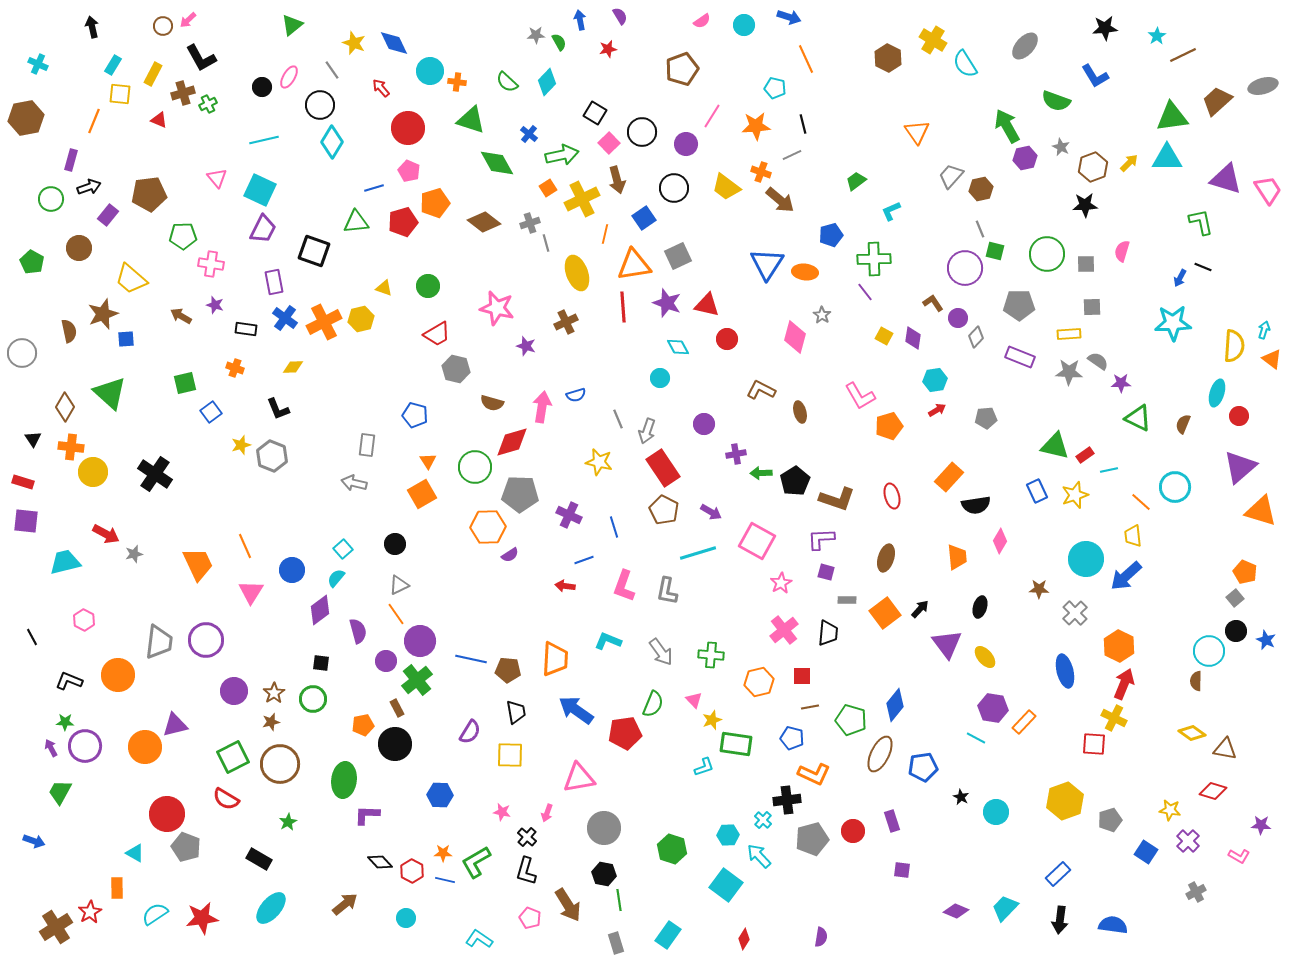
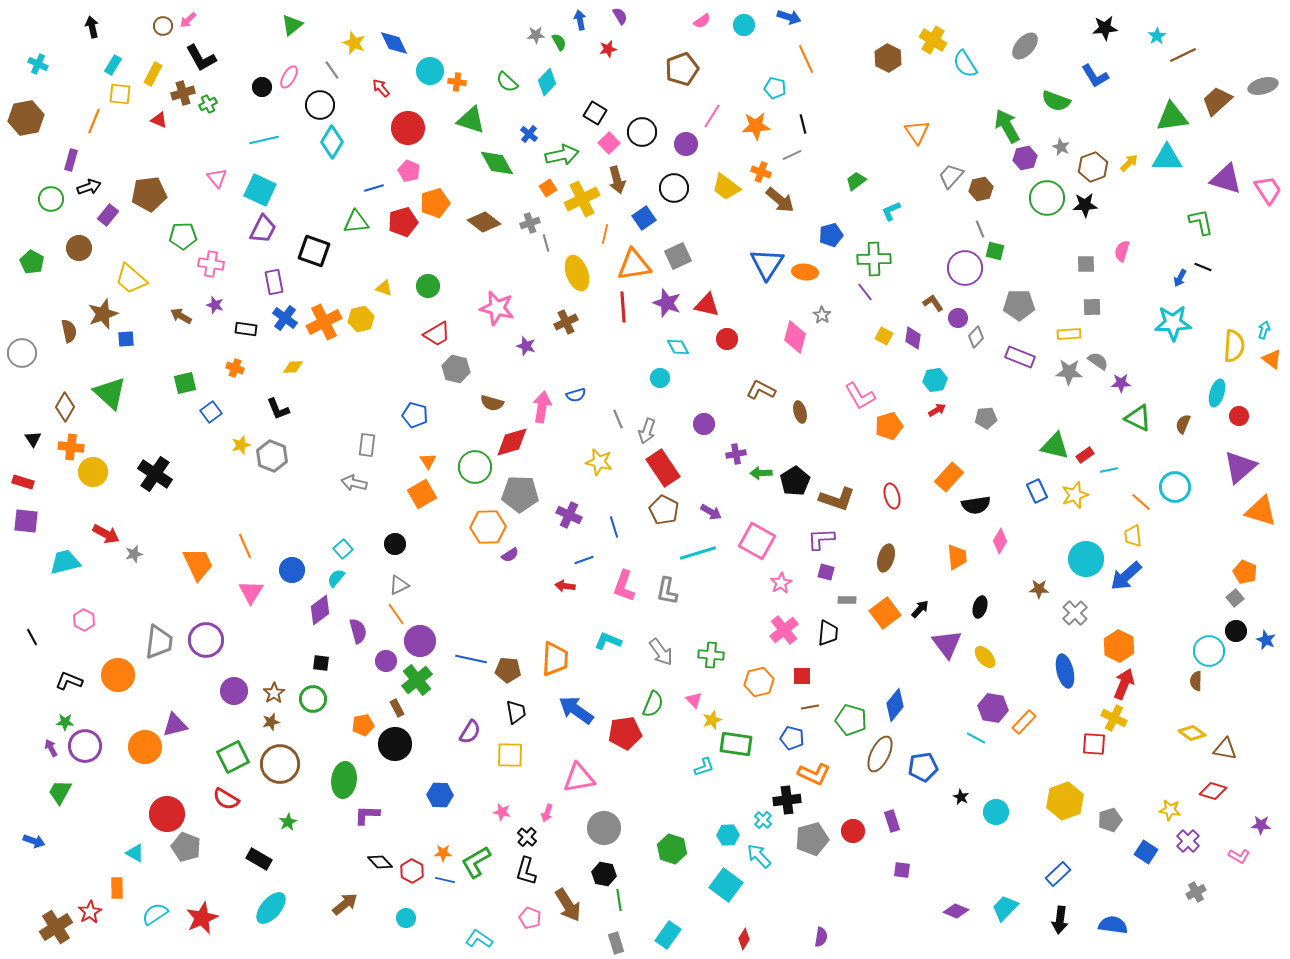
green circle at (1047, 254): moved 56 px up
red star at (202, 918): rotated 16 degrees counterclockwise
